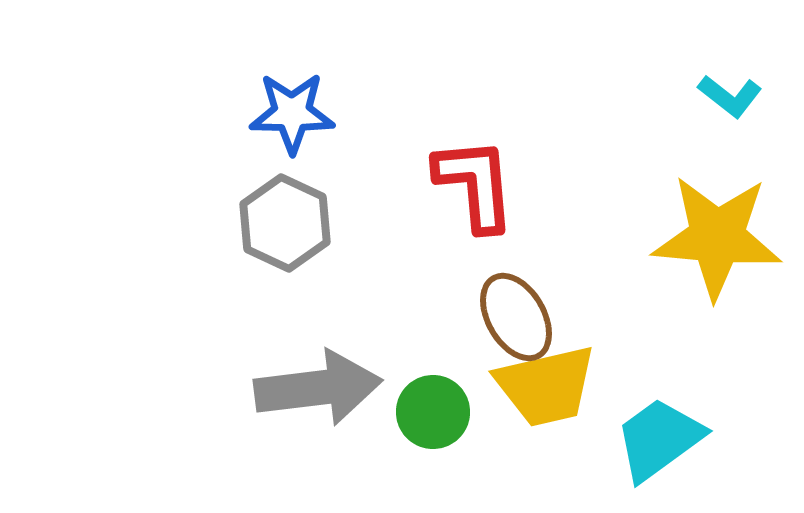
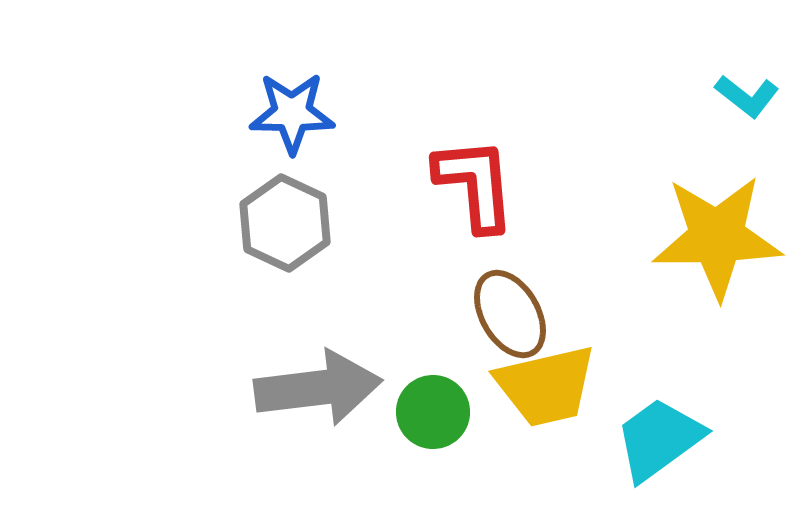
cyan L-shape: moved 17 px right
yellow star: rotated 6 degrees counterclockwise
brown ellipse: moved 6 px left, 3 px up
